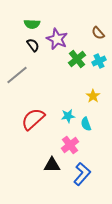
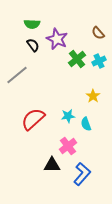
pink cross: moved 2 px left, 1 px down
